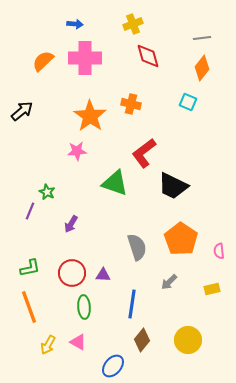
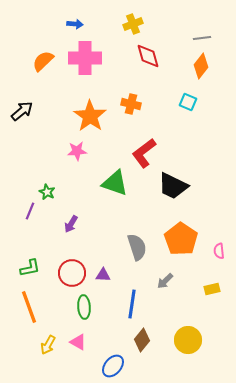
orange diamond: moved 1 px left, 2 px up
gray arrow: moved 4 px left, 1 px up
